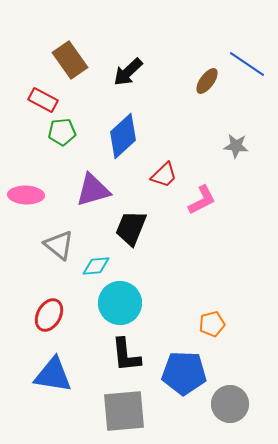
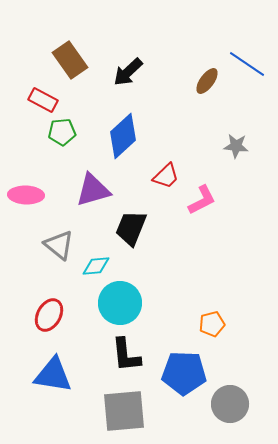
red trapezoid: moved 2 px right, 1 px down
